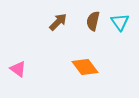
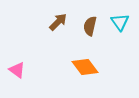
brown semicircle: moved 3 px left, 5 px down
pink triangle: moved 1 px left, 1 px down
